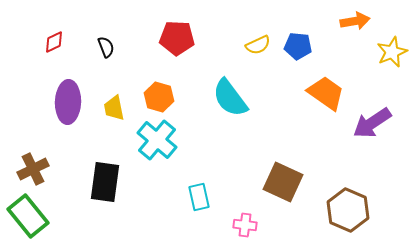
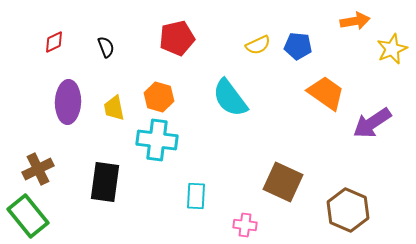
red pentagon: rotated 16 degrees counterclockwise
yellow star: moved 3 px up
cyan cross: rotated 33 degrees counterclockwise
brown cross: moved 5 px right
cyan rectangle: moved 3 px left, 1 px up; rotated 16 degrees clockwise
